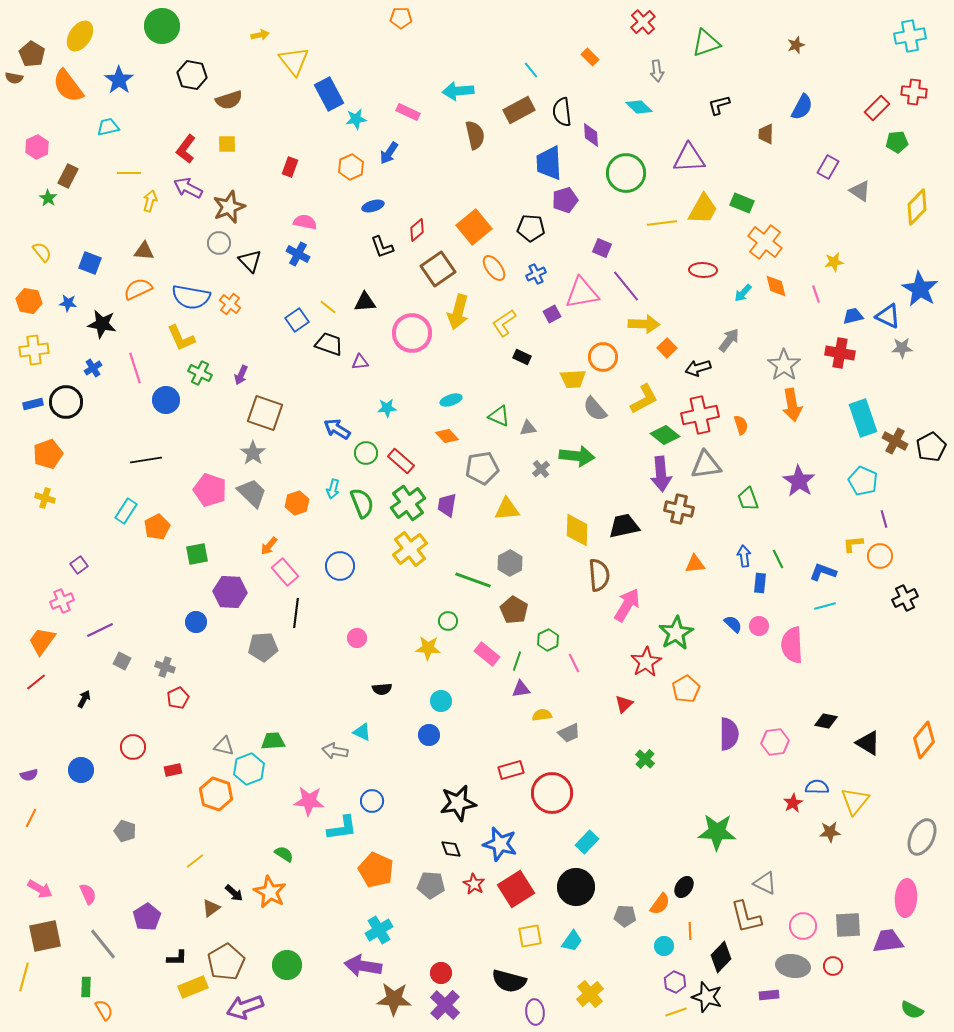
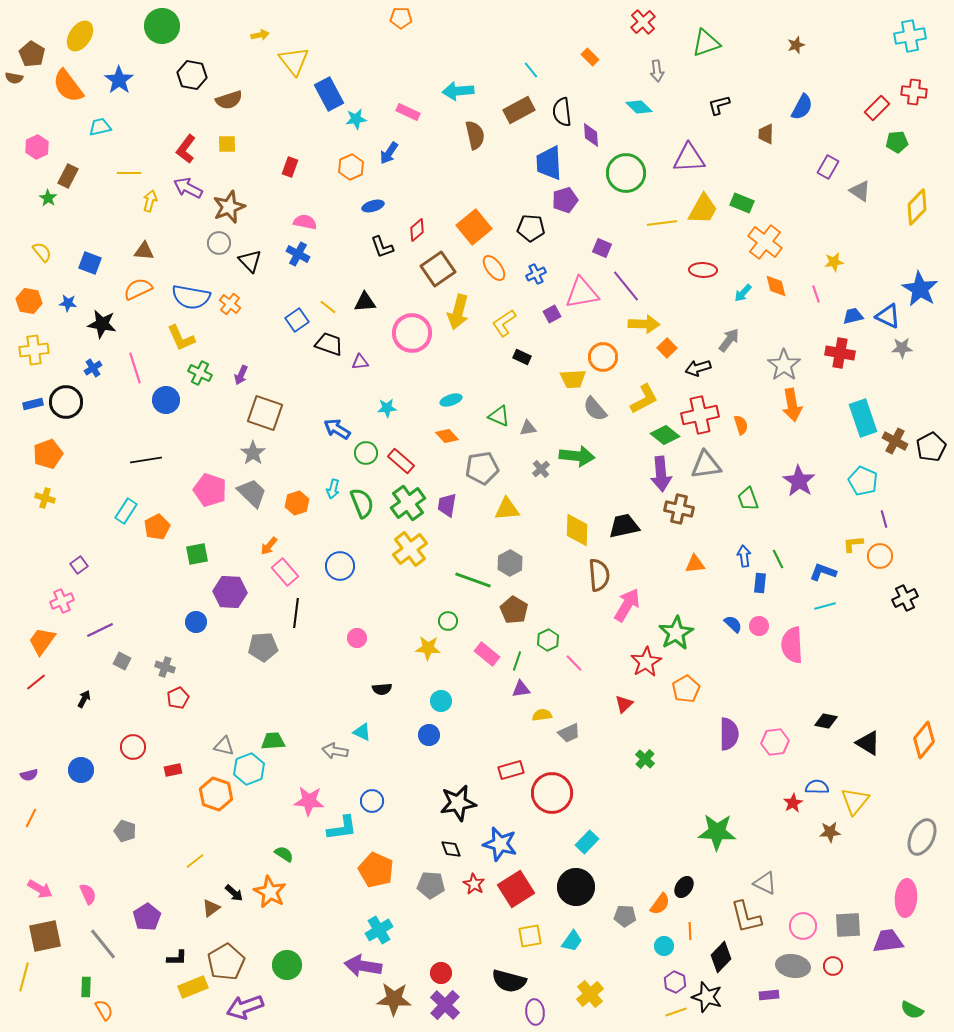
cyan trapezoid at (108, 127): moved 8 px left
pink line at (574, 663): rotated 18 degrees counterclockwise
